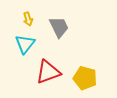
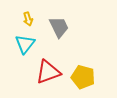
yellow pentagon: moved 2 px left, 1 px up
